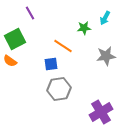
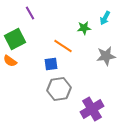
purple cross: moved 9 px left, 3 px up
